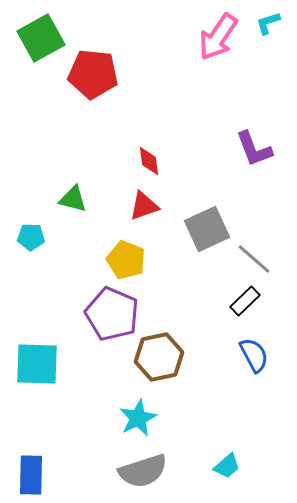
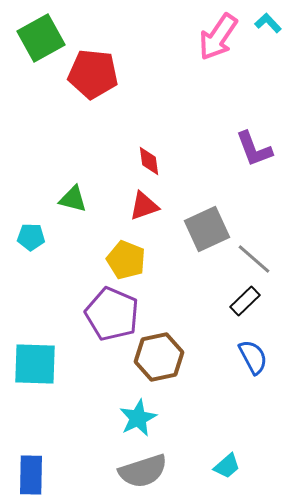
cyan L-shape: rotated 64 degrees clockwise
blue semicircle: moved 1 px left, 2 px down
cyan square: moved 2 px left
